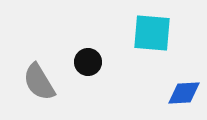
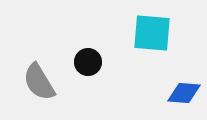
blue diamond: rotated 8 degrees clockwise
